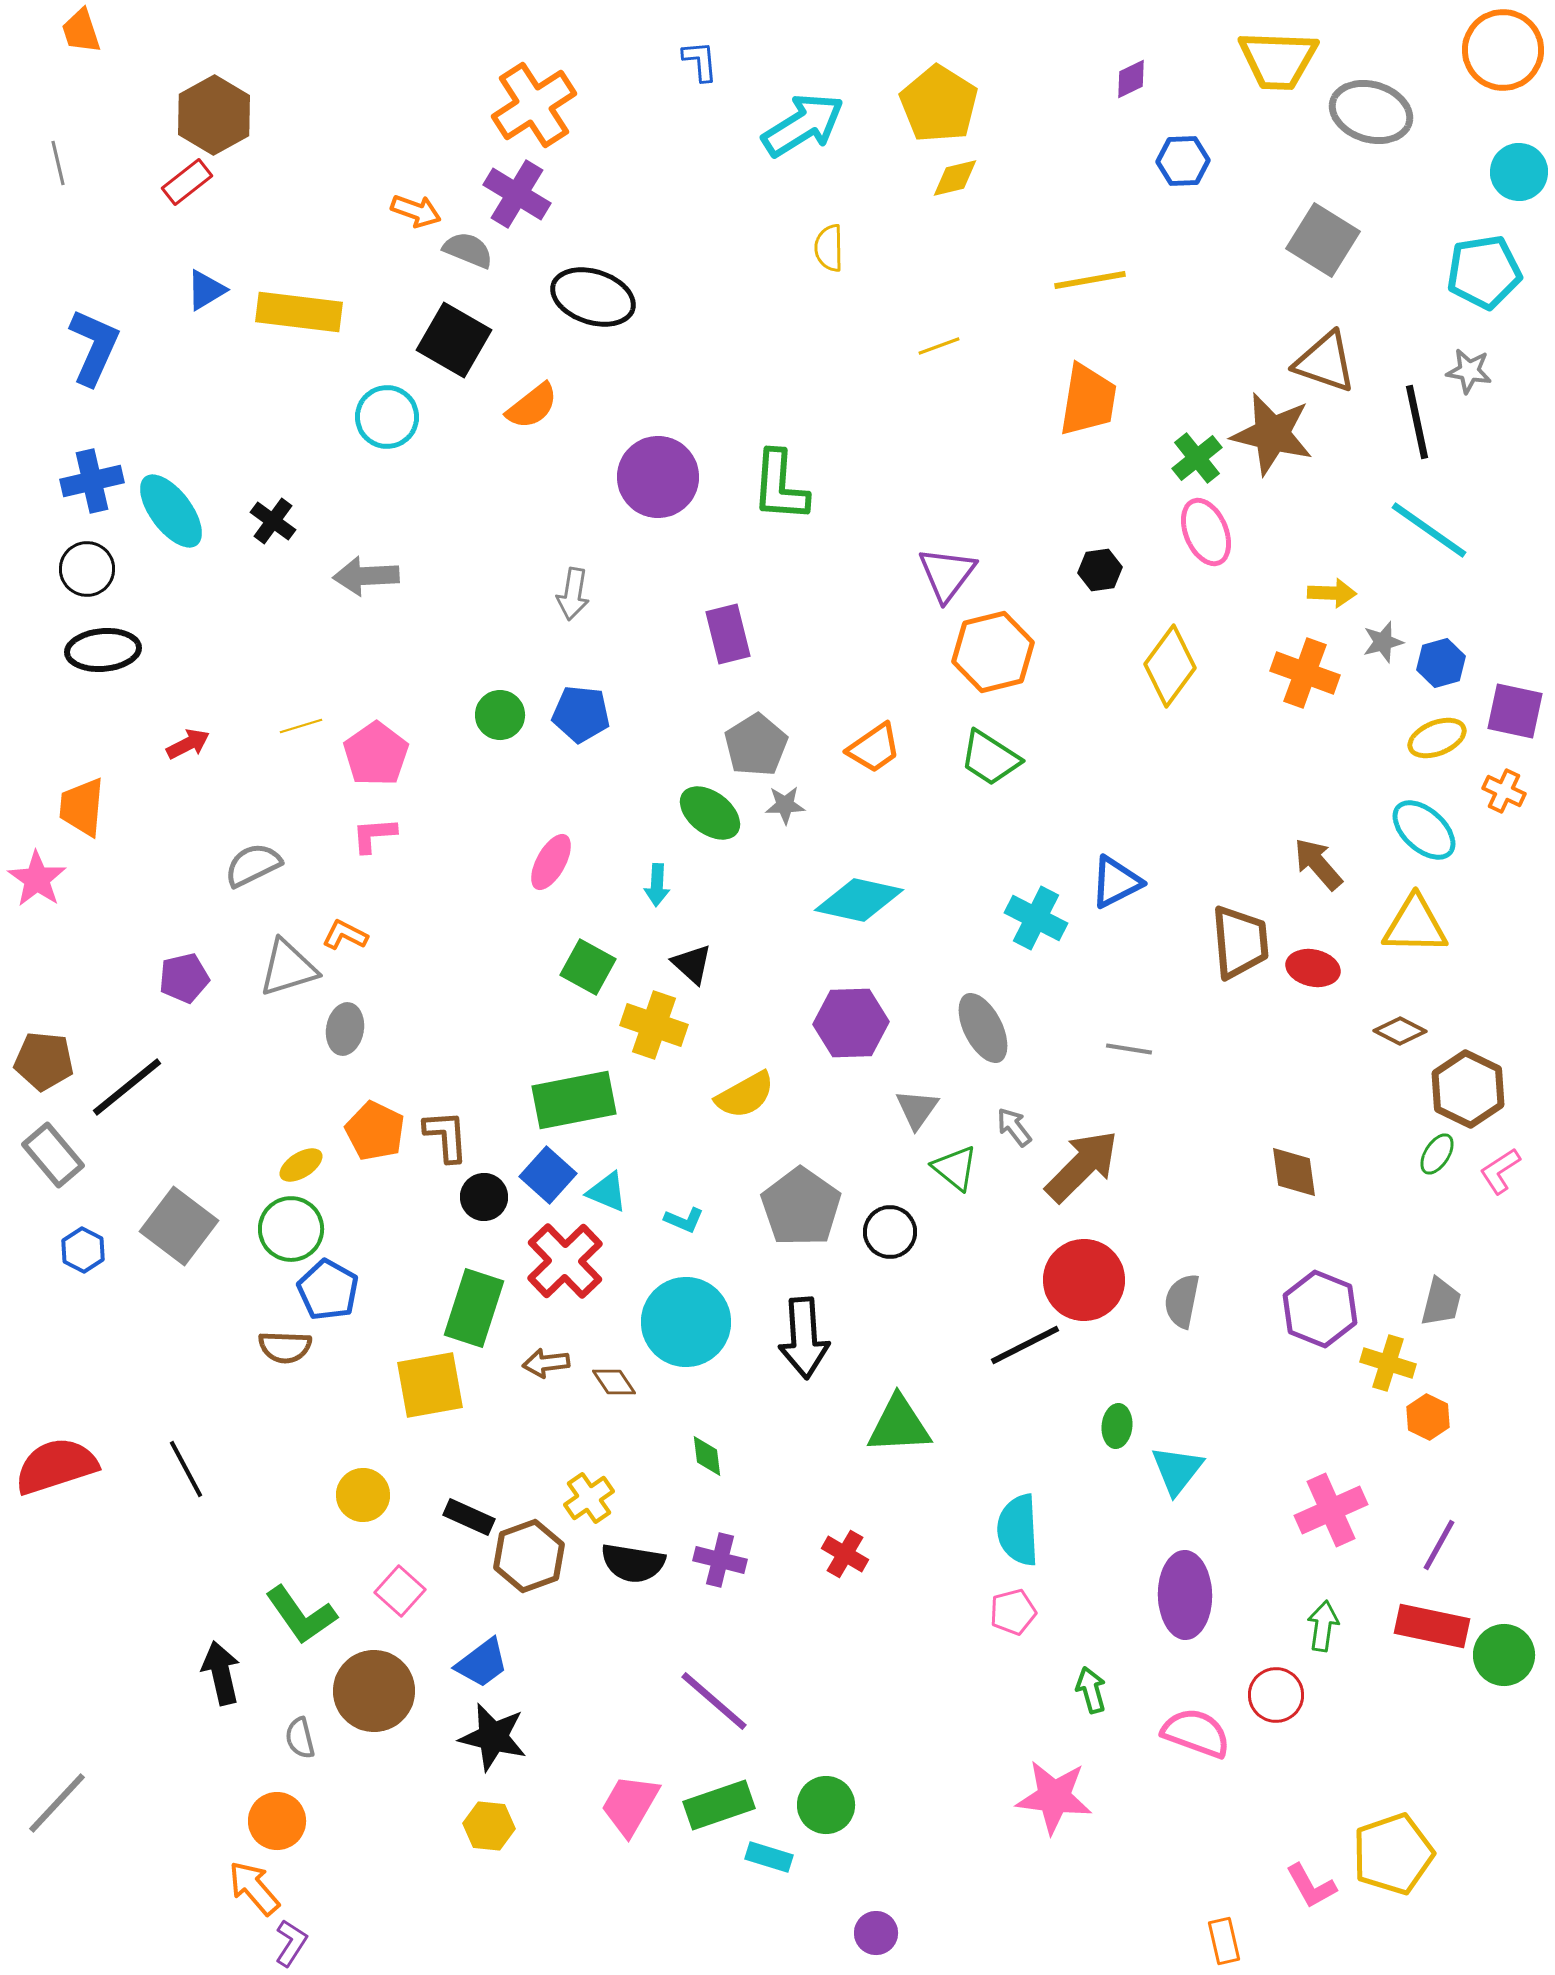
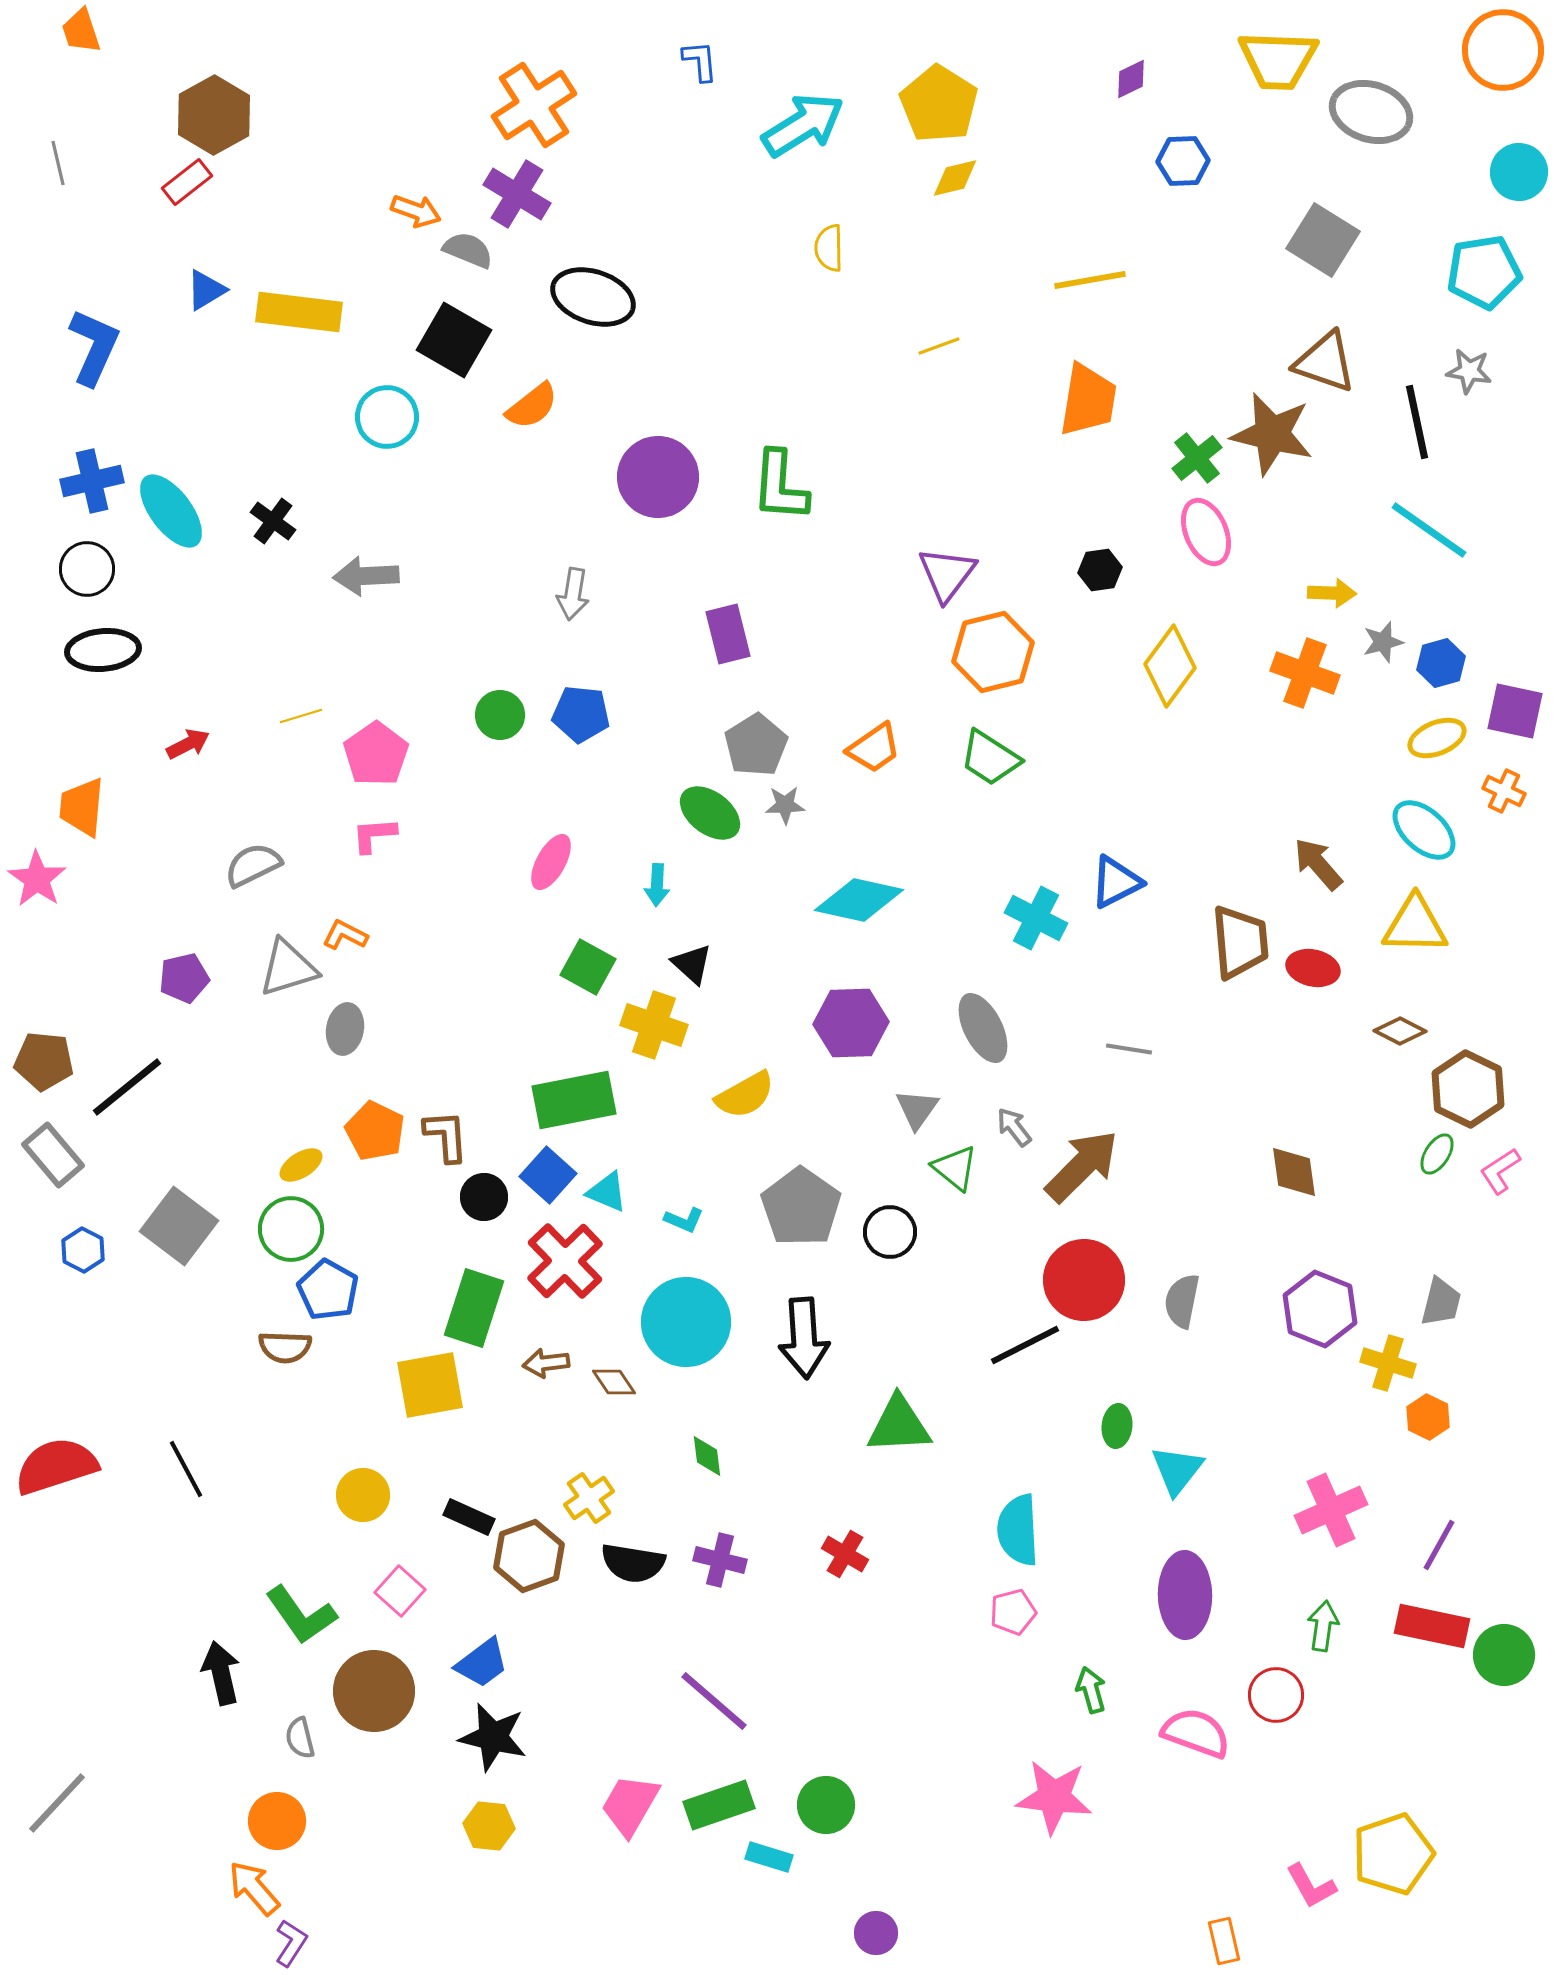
yellow line at (301, 726): moved 10 px up
